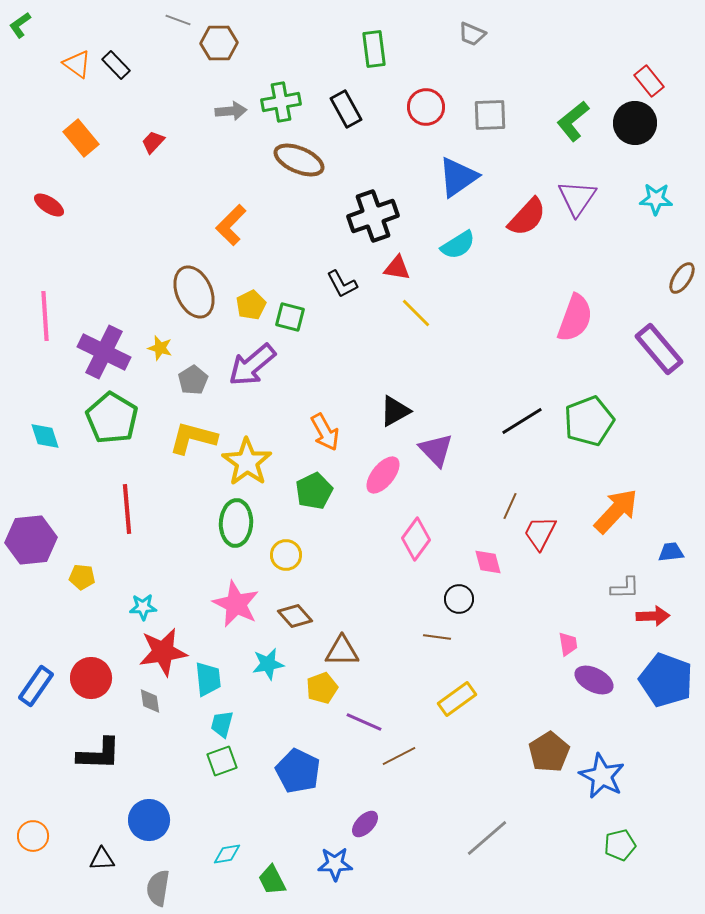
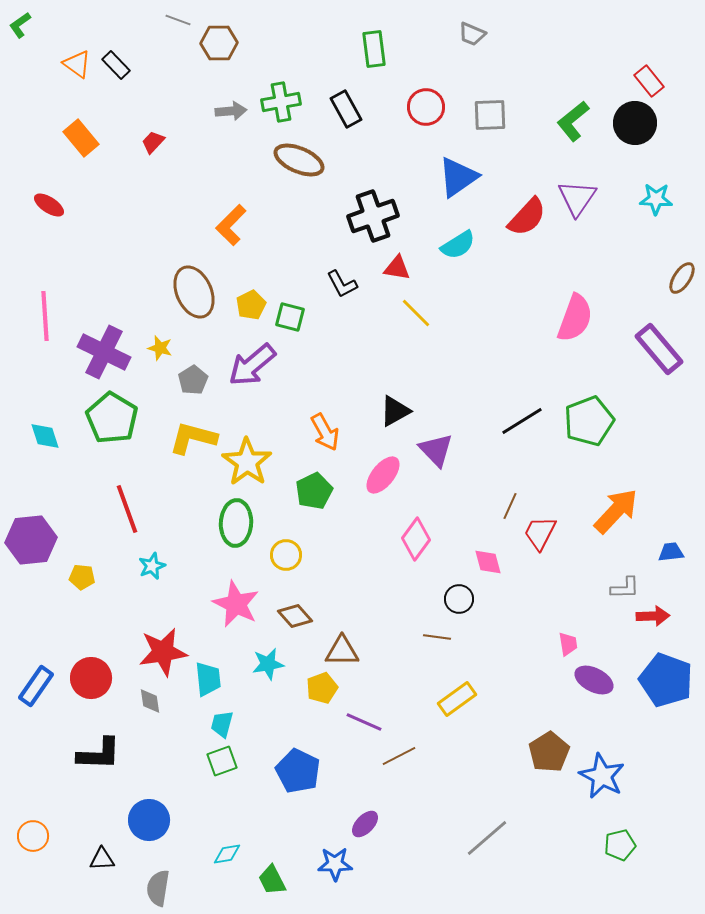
red line at (127, 509): rotated 15 degrees counterclockwise
cyan star at (143, 607): moved 9 px right, 41 px up; rotated 20 degrees counterclockwise
